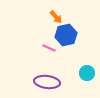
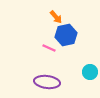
cyan circle: moved 3 px right, 1 px up
